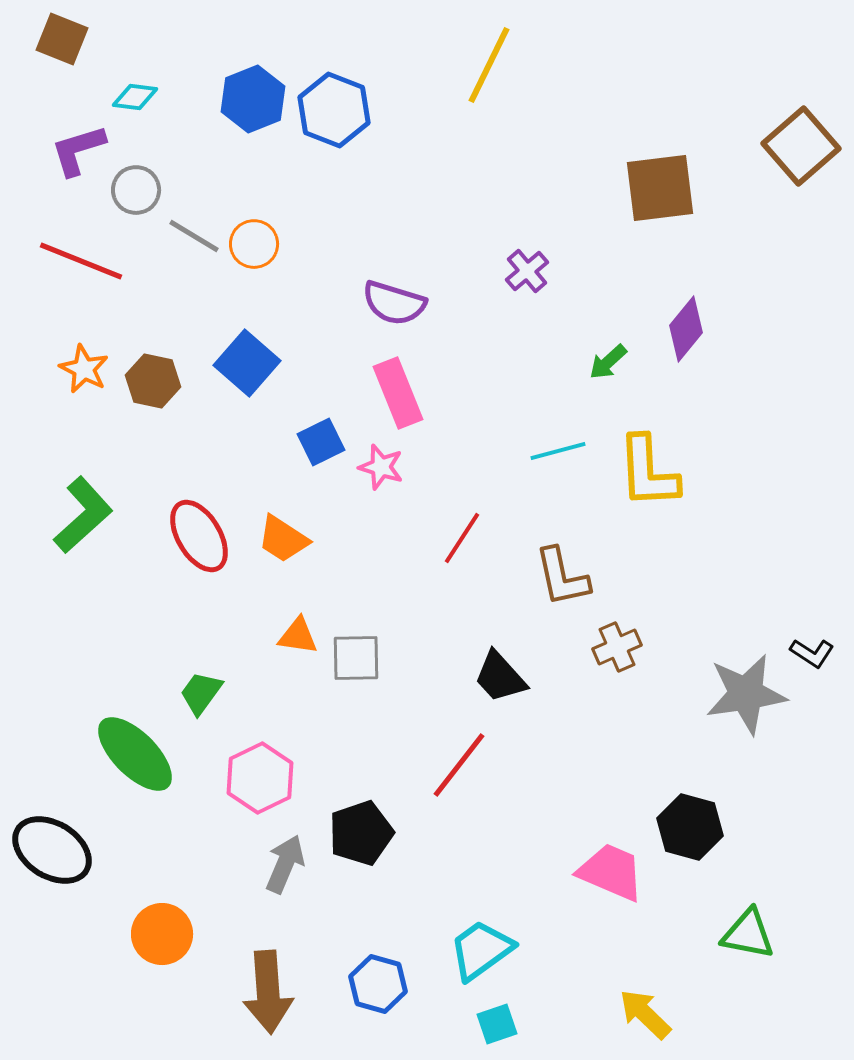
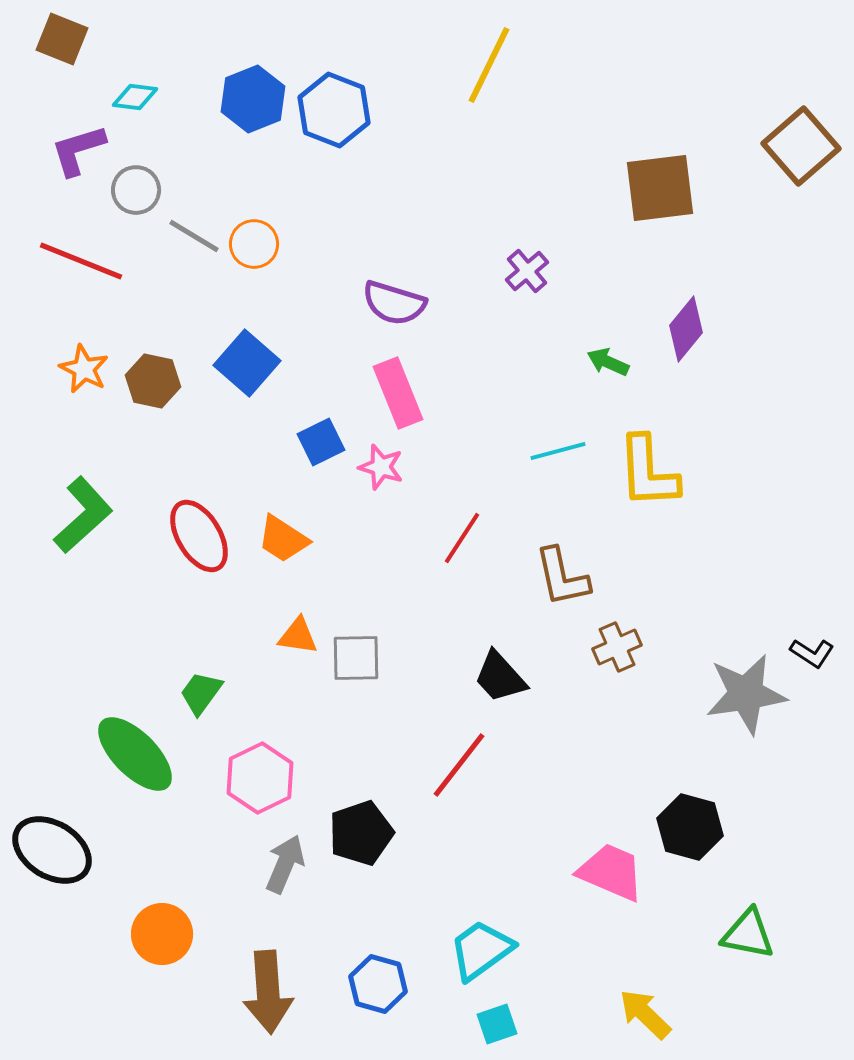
green arrow at (608, 362): rotated 66 degrees clockwise
